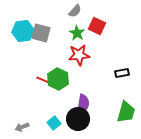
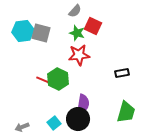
red square: moved 4 px left
green star: rotated 14 degrees counterclockwise
